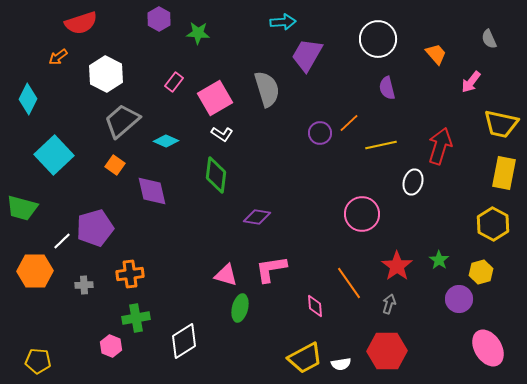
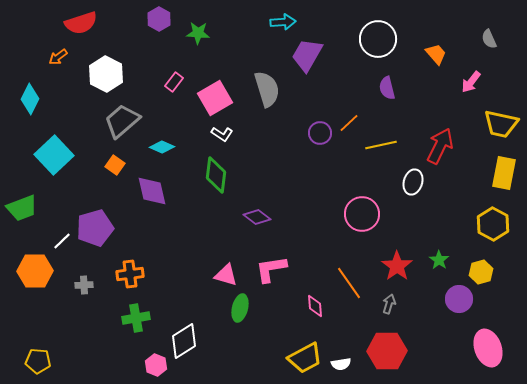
cyan diamond at (28, 99): moved 2 px right
cyan diamond at (166, 141): moved 4 px left, 6 px down
red arrow at (440, 146): rotated 9 degrees clockwise
green trapezoid at (22, 208): rotated 36 degrees counterclockwise
purple diamond at (257, 217): rotated 28 degrees clockwise
pink hexagon at (111, 346): moved 45 px right, 19 px down
pink ellipse at (488, 348): rotated 12 degrees clockwise
